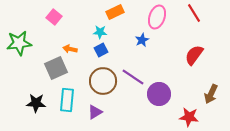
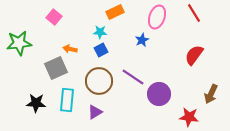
brown circle: moved 4 px left
